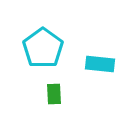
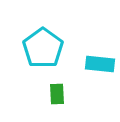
green rectangle: moved 3 px right
